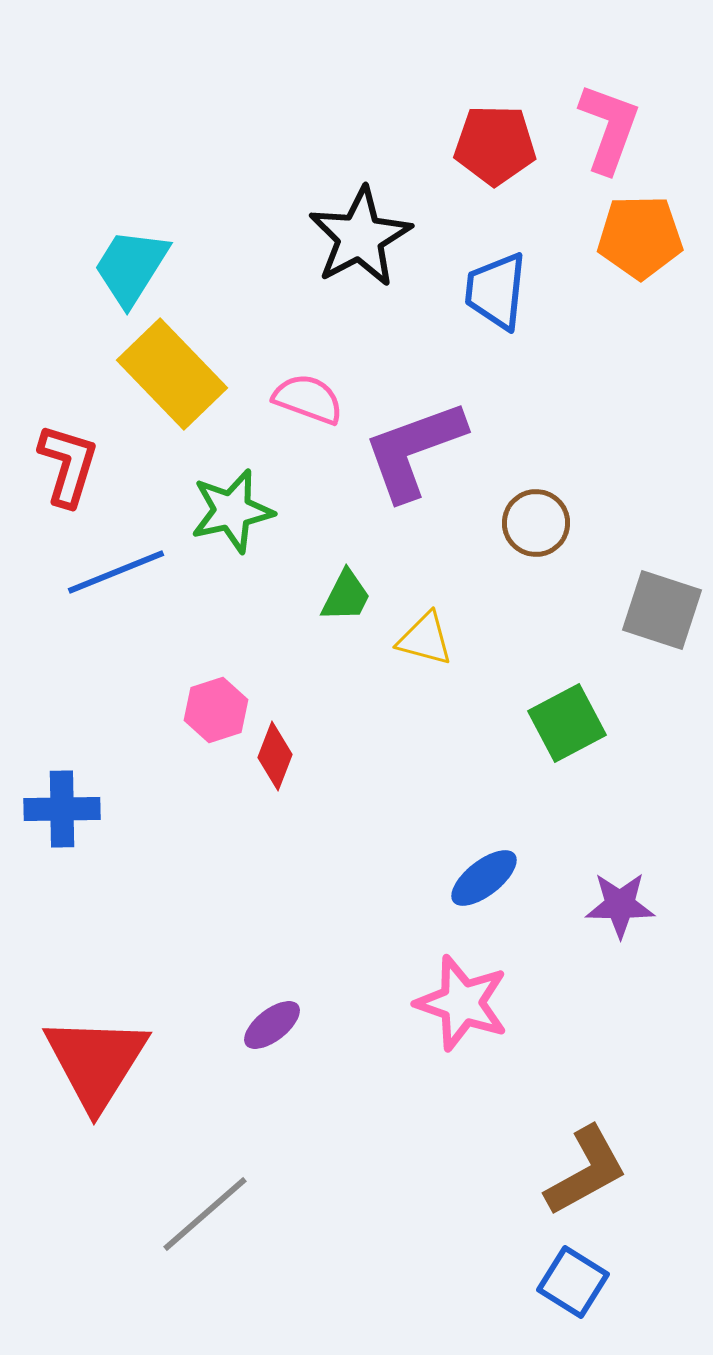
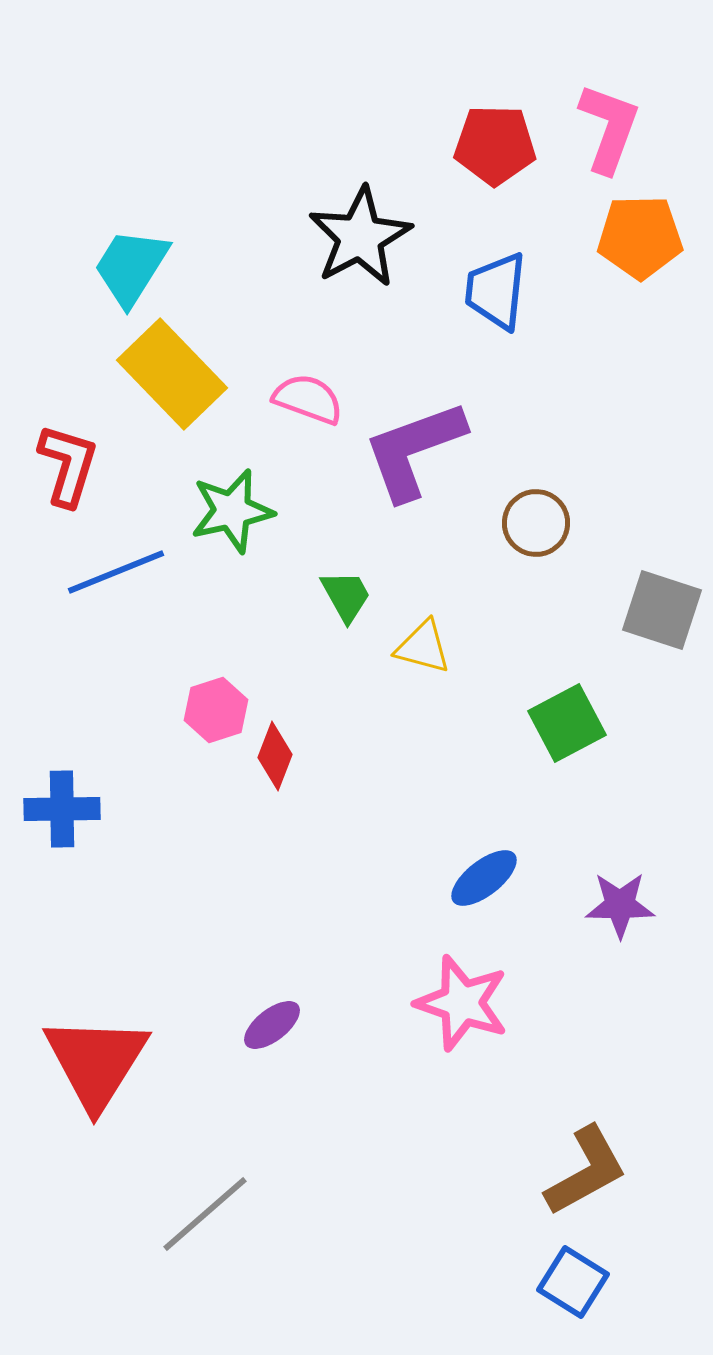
green trapezoid: rotated 56 degrees counterclockwise
yellow triangle: moved 2 px left, 8 px down
